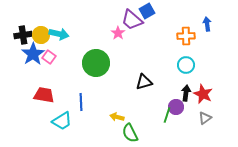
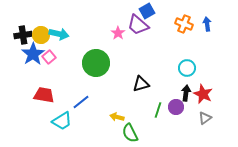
purple trapezoid: moved 6 px right, 5 px down
orange cross: moved 2 px left, 12 px up; rotated 24 degrees clockwise
pink square: rotated 16 degrees clockwise
cyan circle: moved 1 px right, 3 px down
black triangle: moved 3 px left, 2 px down
blue line: rotated 54 degrees clockwise
green line: moved 9 px left, 5 px up
